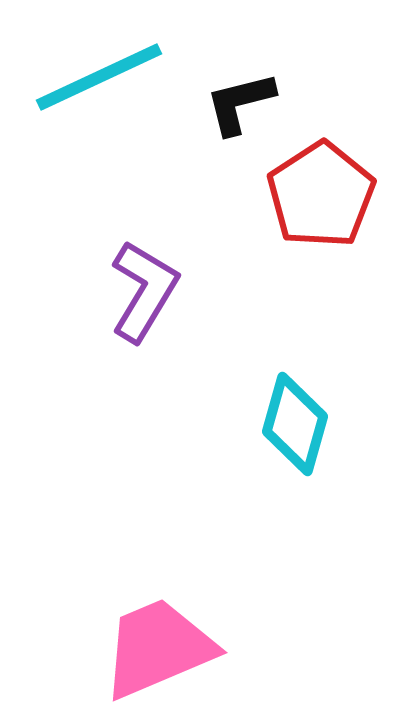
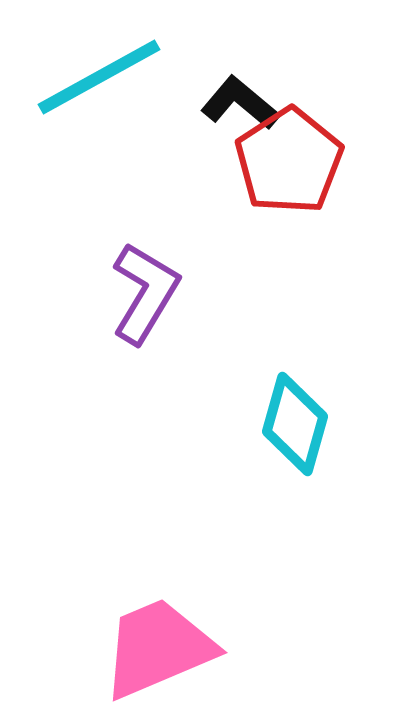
cyan line: rotated 4 degrees counterclockwise
black L-shape: rotated 54 degrees clockwise
red pentagon: moved 32 px left, 34 px up
purple L-shape: moved 1 px right, 2 px down
